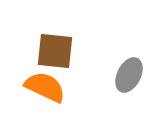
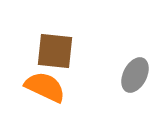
gray ellipse: moved 6 px right
